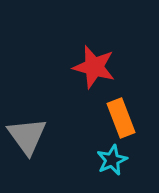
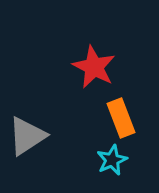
red star: rotated 12 degrees clockwise
gray triangle: rotated 33 degrees clockwise
